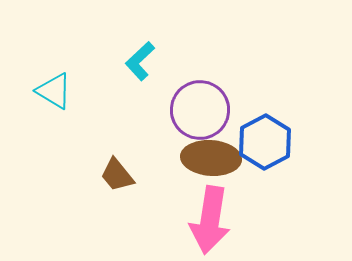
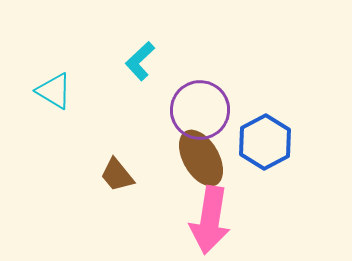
brown ellipse: moved 10 px left; rotated 56 degrees clockwise
